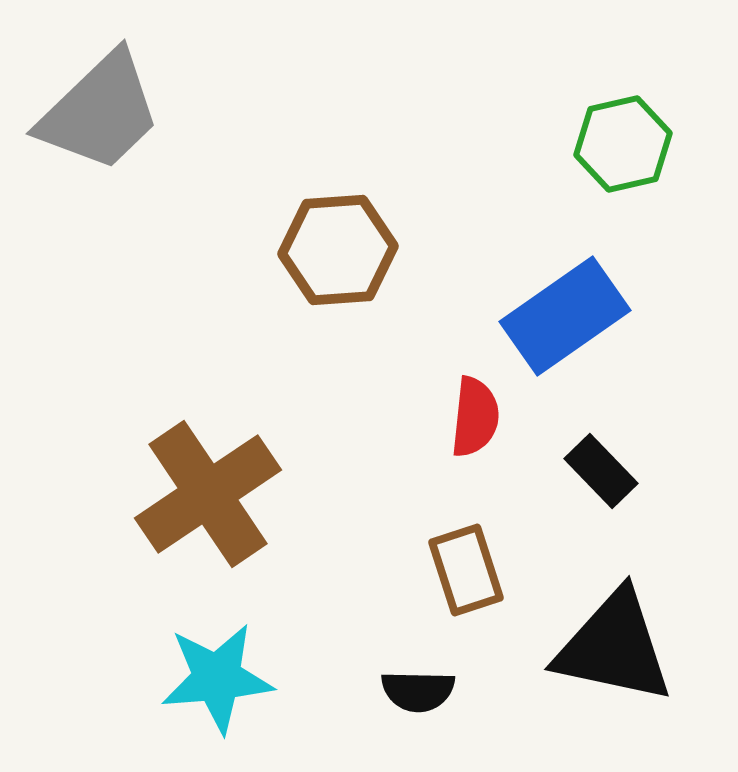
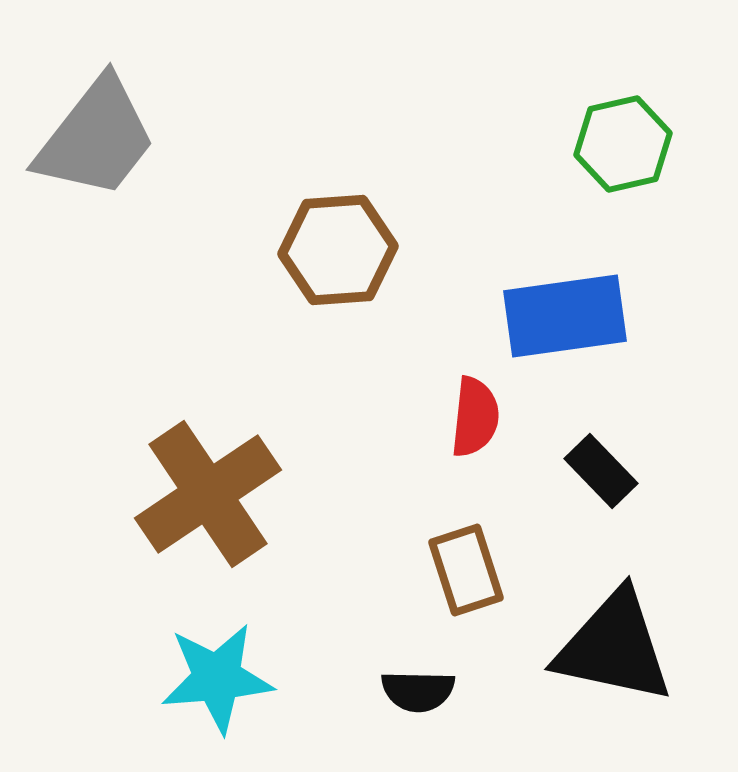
gray trapezoid: moved 4 px left, 26 px down; rotated 8 degrees counterclockwise
blue rectangle: rotated 27 degrees clockwise
